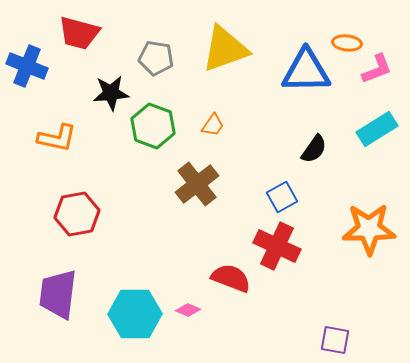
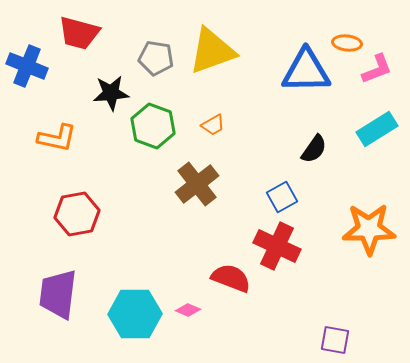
yellow triangle: moved 13 px left, 2 px down
orange trapezoid: rotated 25 degrees clockwise
